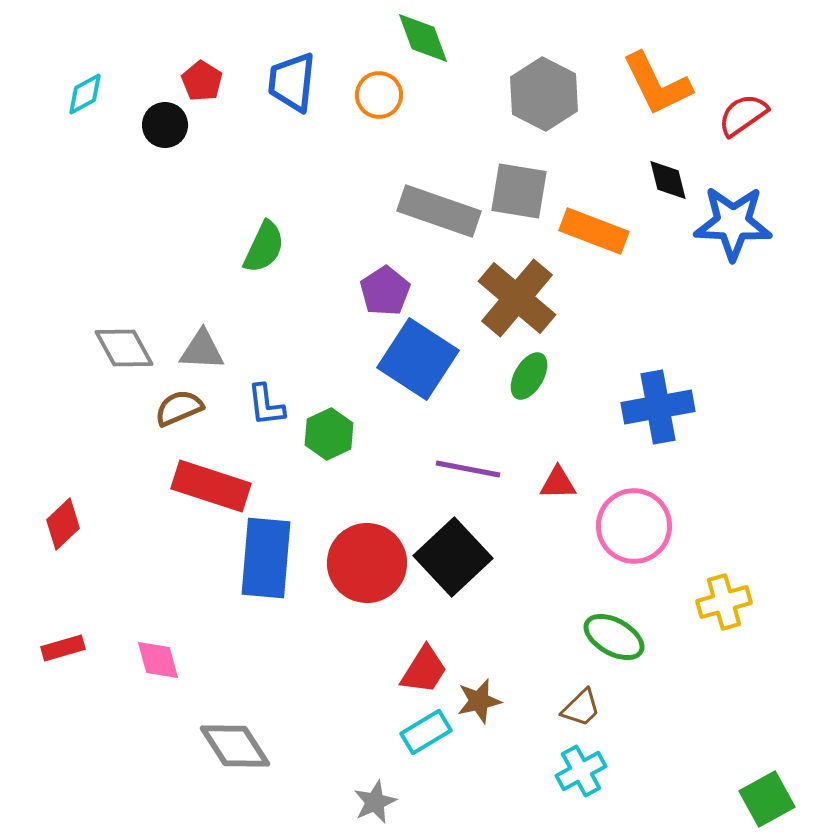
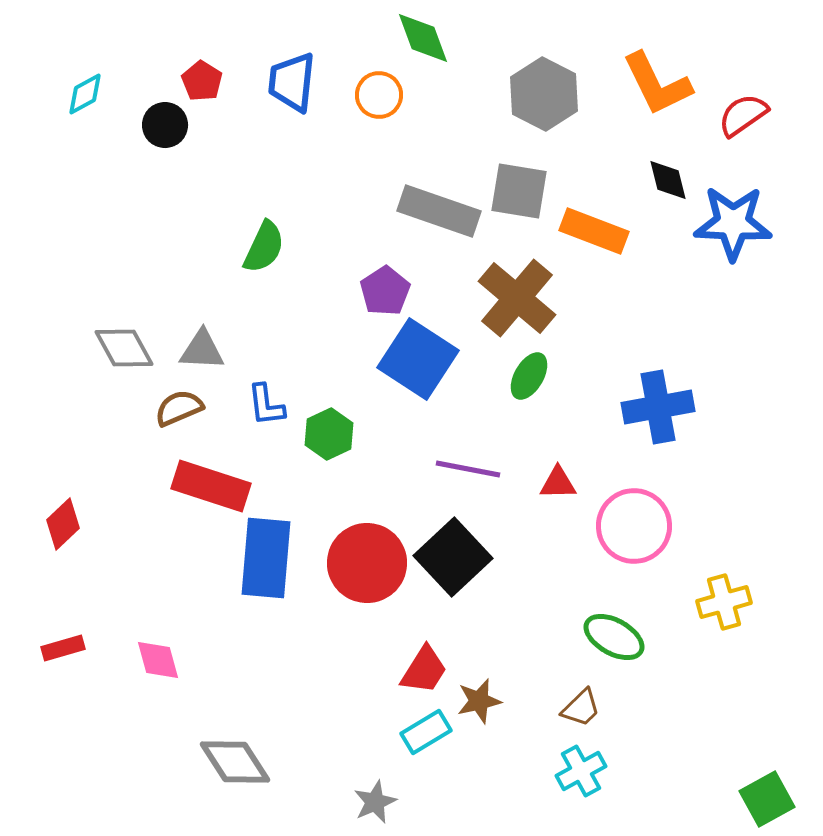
gray diamond at (235, 746): moved 16 px down
